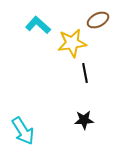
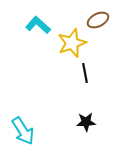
yellow star: rotated 12 degrees counterclockwise
black star: moved 2 px right, 2 px down
